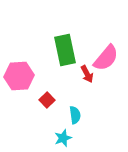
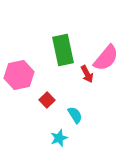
green rectangle: moved 2 px left
pink hexagon: moved 1 px up; rotated 8 degrees counterclockwise
cyan semicircle: rotated 24 degrees counterclockwise
cyan star: moved 4 px left
